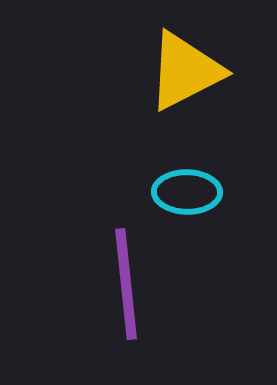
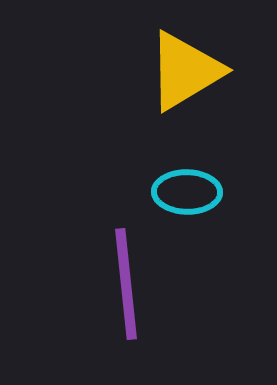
yellow triangle: rotated 4 degrees counterclockwise
